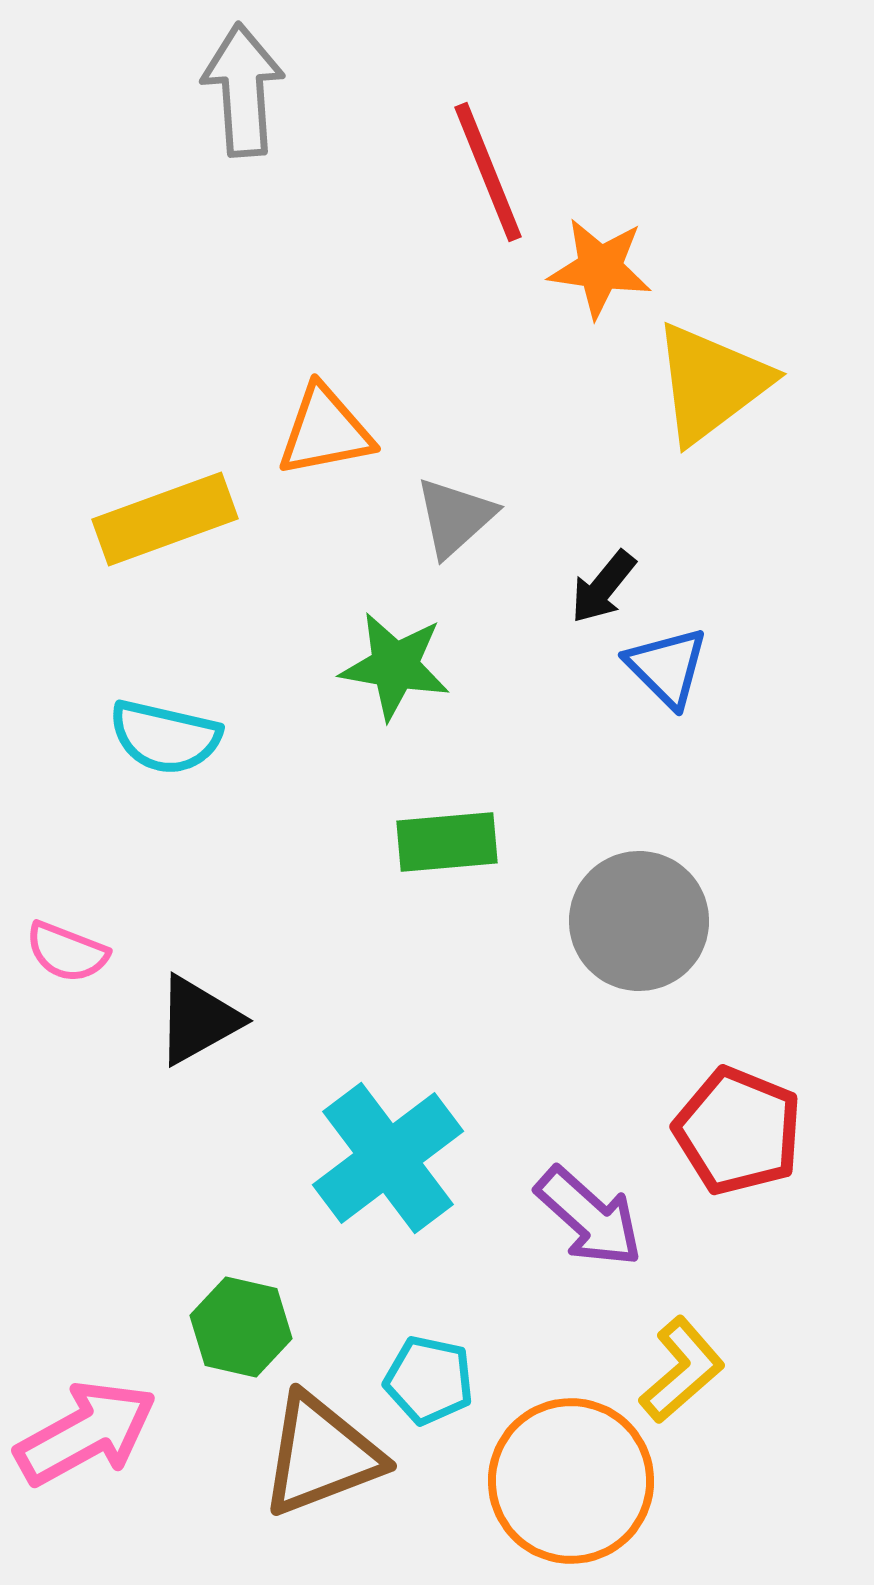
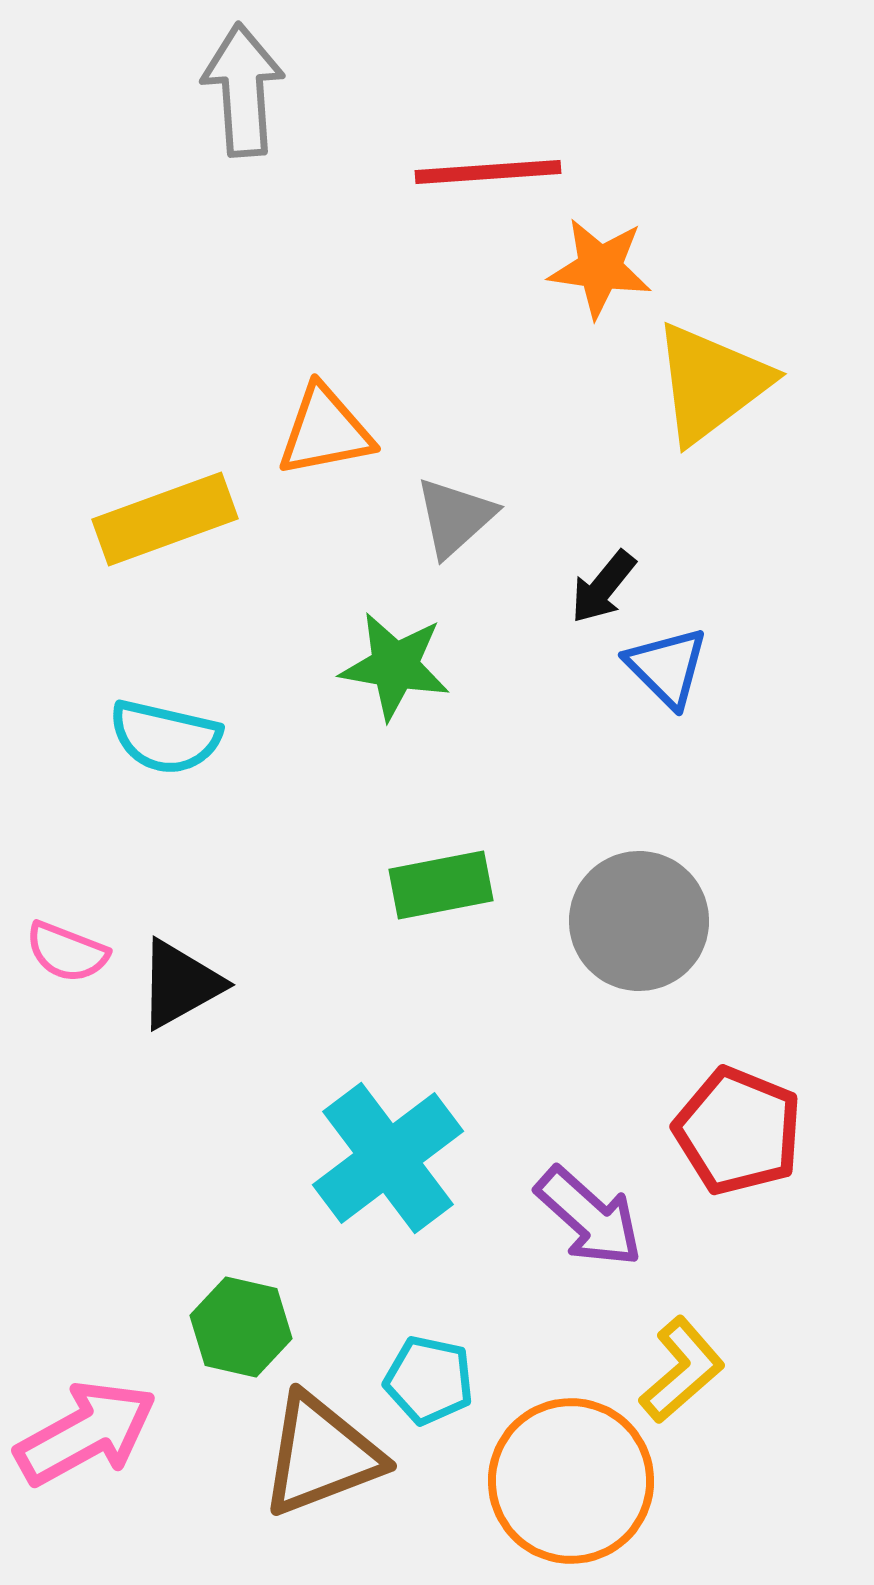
red line: rotated 72 degrees counterclockwise
green rectangle: moved 6 px left, 43 px down; rotated 6 degrees counterclockwise
black triangle: moved 18 px left, 36 px up
